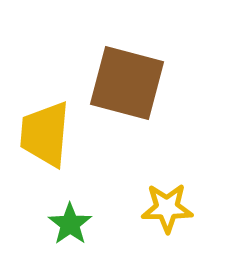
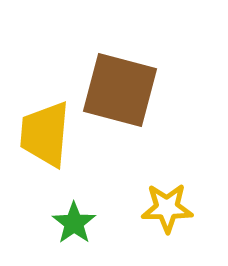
brown square: moved 7 px left, 7 px down
green star: moved 4 px right, 1 px up
